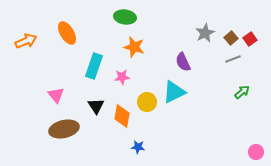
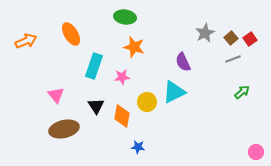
orange ellipse: moved 4 px right, 1 px down
